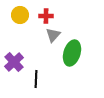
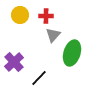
black line: moved 3 px right, 1 px up; rotated 42 degrees clockwise
